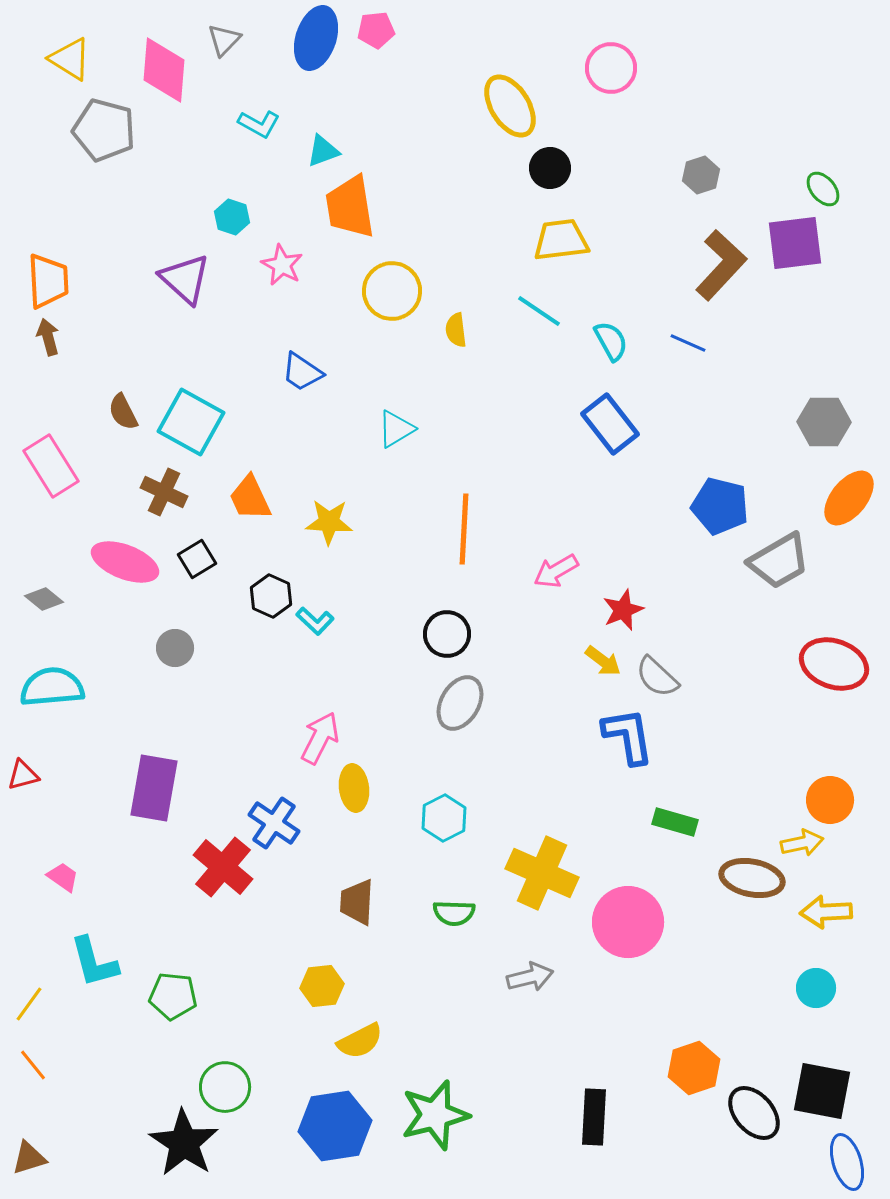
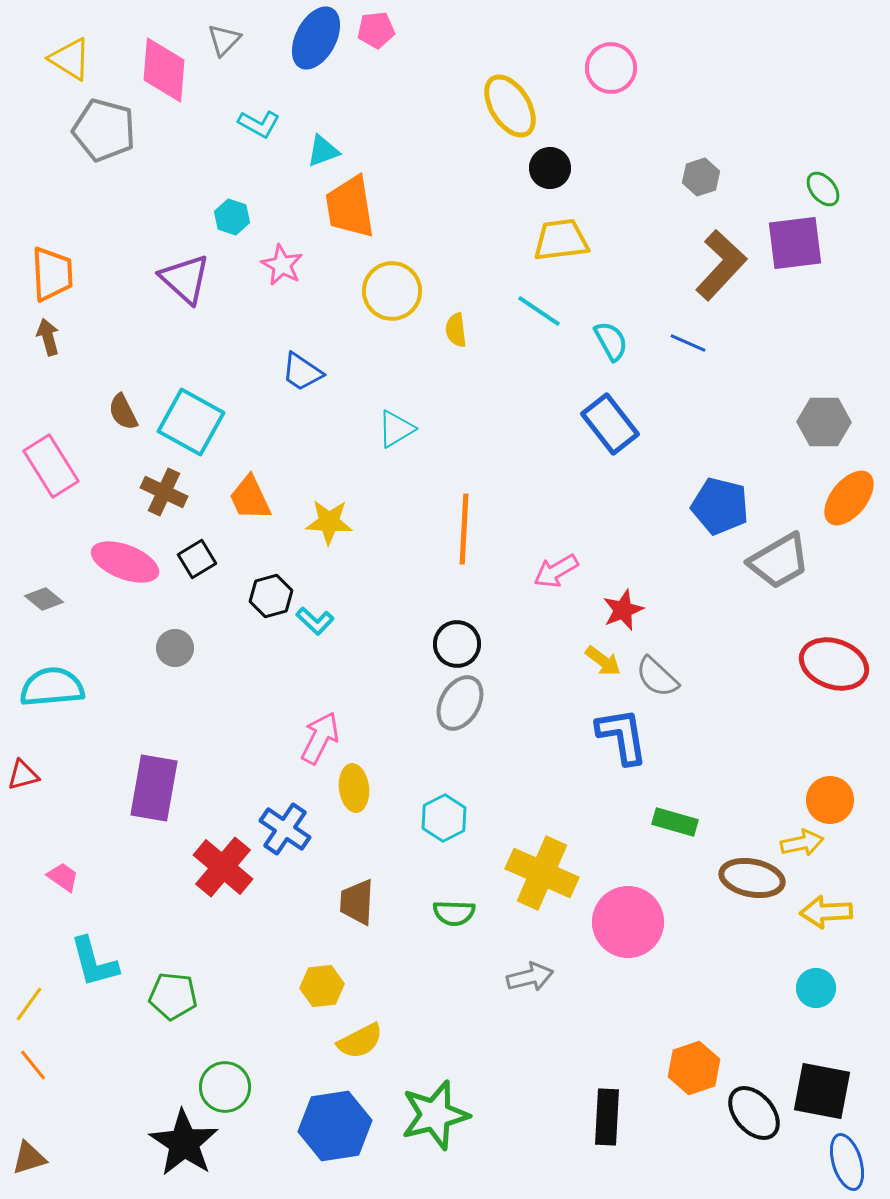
blue ellipse at (316, 38): rotated 10 degrees clockwise
gray hexagon at (701, 175): moved 2 px down
orange trapezoid at (48, 281): moved 4 px right, 7 px up
black hexagon at (271, 596): rotated 21 degrees clockwise
black circle at (447, 634): moved 10 px right, 10 px down
blue L-shape at (628, 736): moved 6 px left
blue cross at (274, 823): moved 11 px right, 6 px down
black rectangle at (594, 1117): moved 13 px right
